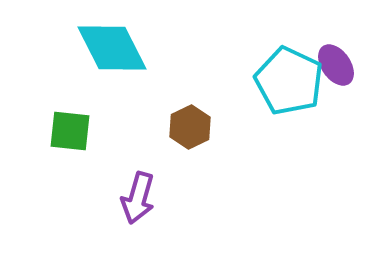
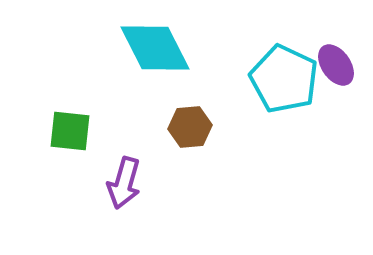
cyan diamond: moved 43 px right
cyan pentagon: moved 5 px left, 2 px up
brown hexagon: rotated 21 degrees clockwise
purple arrow: moved 14 px left, 15 px up
